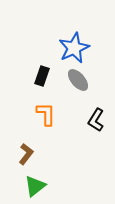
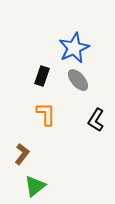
brown L-shape: moved 4 px left
